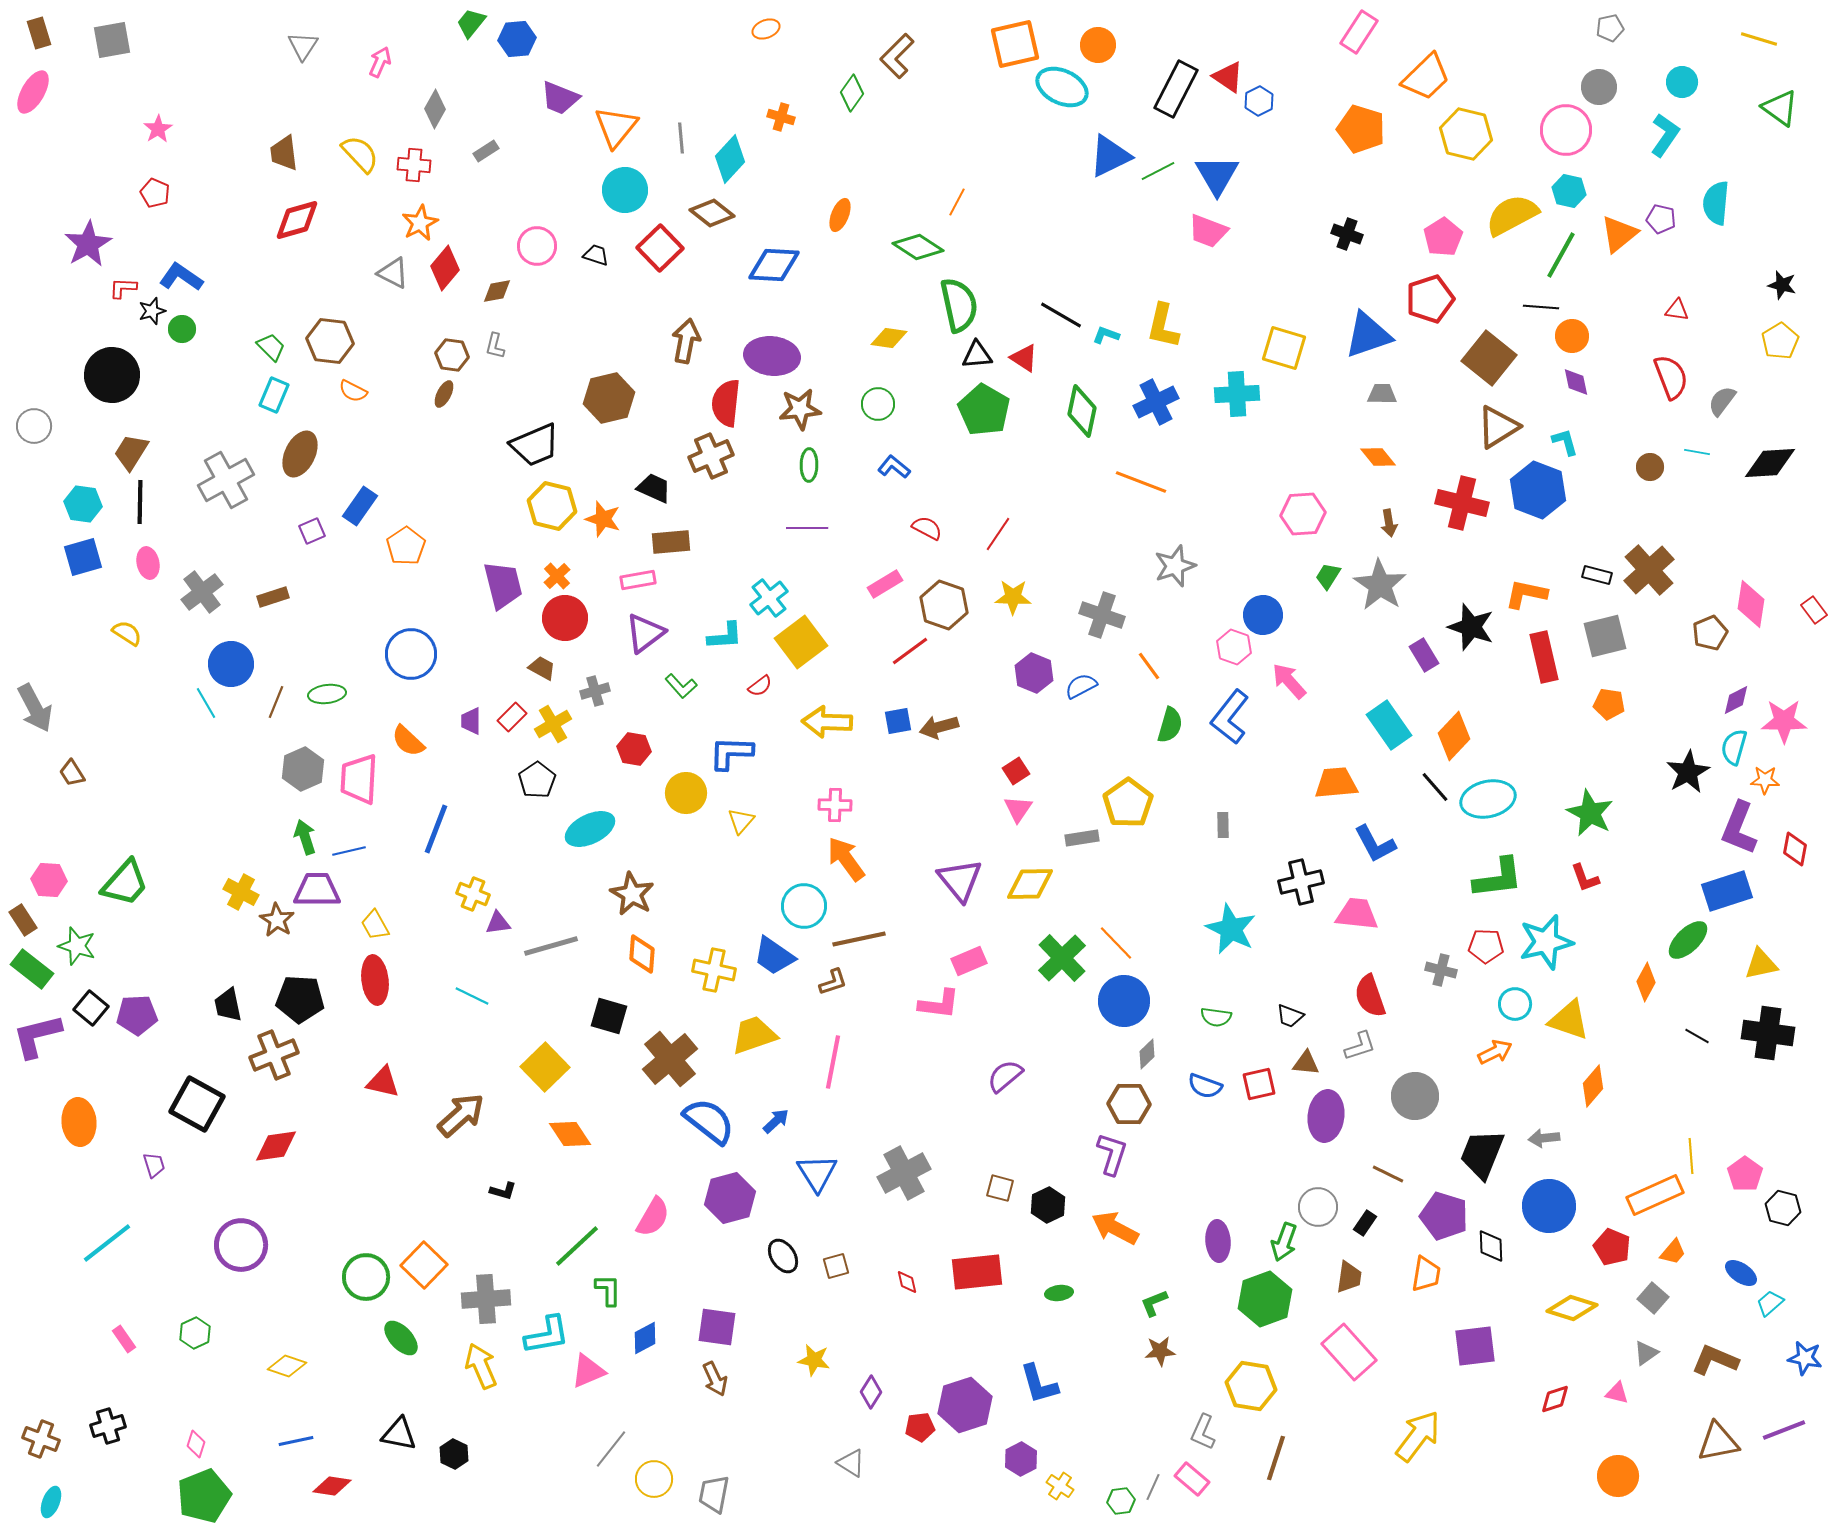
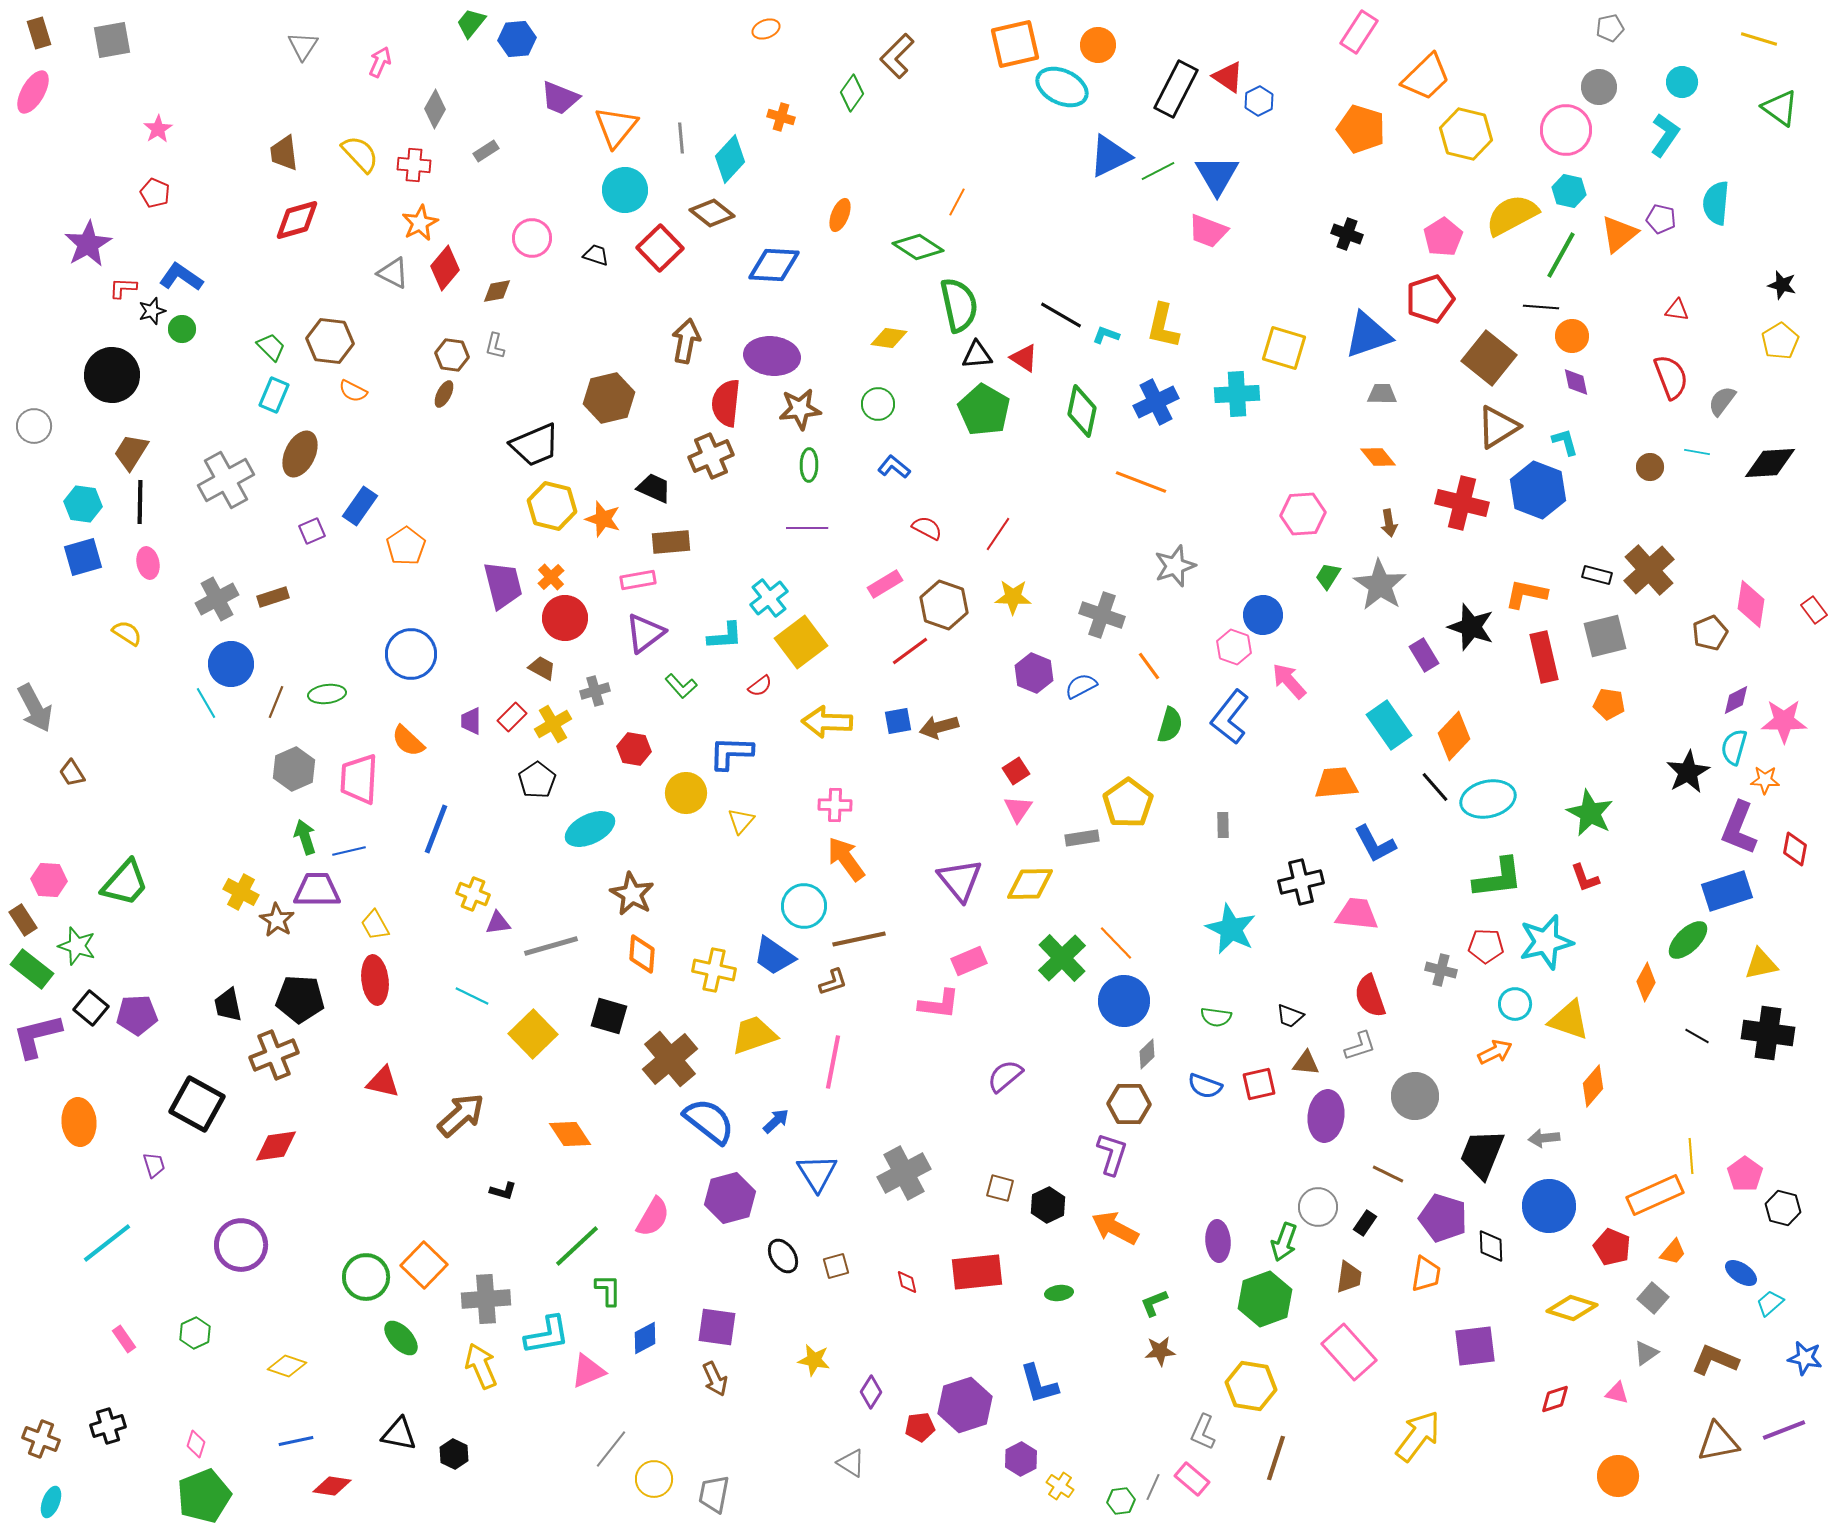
pink circle at (537, 246): moved 5 px left, 8 px up
orange cross at (557, 576): moved 6 px left, 1 px down
gray cross at (202, 592): moved 15 px right, 7 px down; rotated 9 degrees clockwise
gray hexagon at (303, 769): moved 9 px left
yellow square at (545, 1067): moved 12 px left, 33 px up
purple pentagon at (1444, 1216): moved 1 px left, 2 px down
